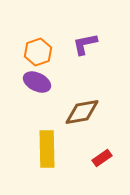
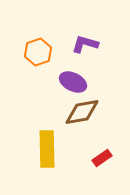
purple L-shape: rotated 28 degrees clockwise
purple ellipse: moved 36 px right
